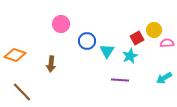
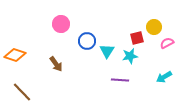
yellow circle: moved 3 px up
red square: rotated 16 degrees clockwise
pink semicircle: rotated 24 degrees counterclockwise
cyan star: rotated 14 degrees clockwise
brown arrow: moved 5 px right; rotated 42 degrees counterclockwise
cyan arrow: moved 1 px up
